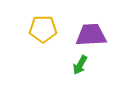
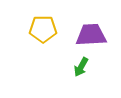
green arrow: moved 1 px right, 2 px down
